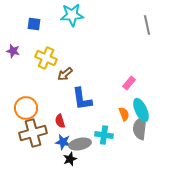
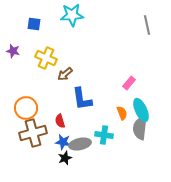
orange semicircle: moved 2 px left, 1 px up
black star: moved 5 px left, 1 px up
